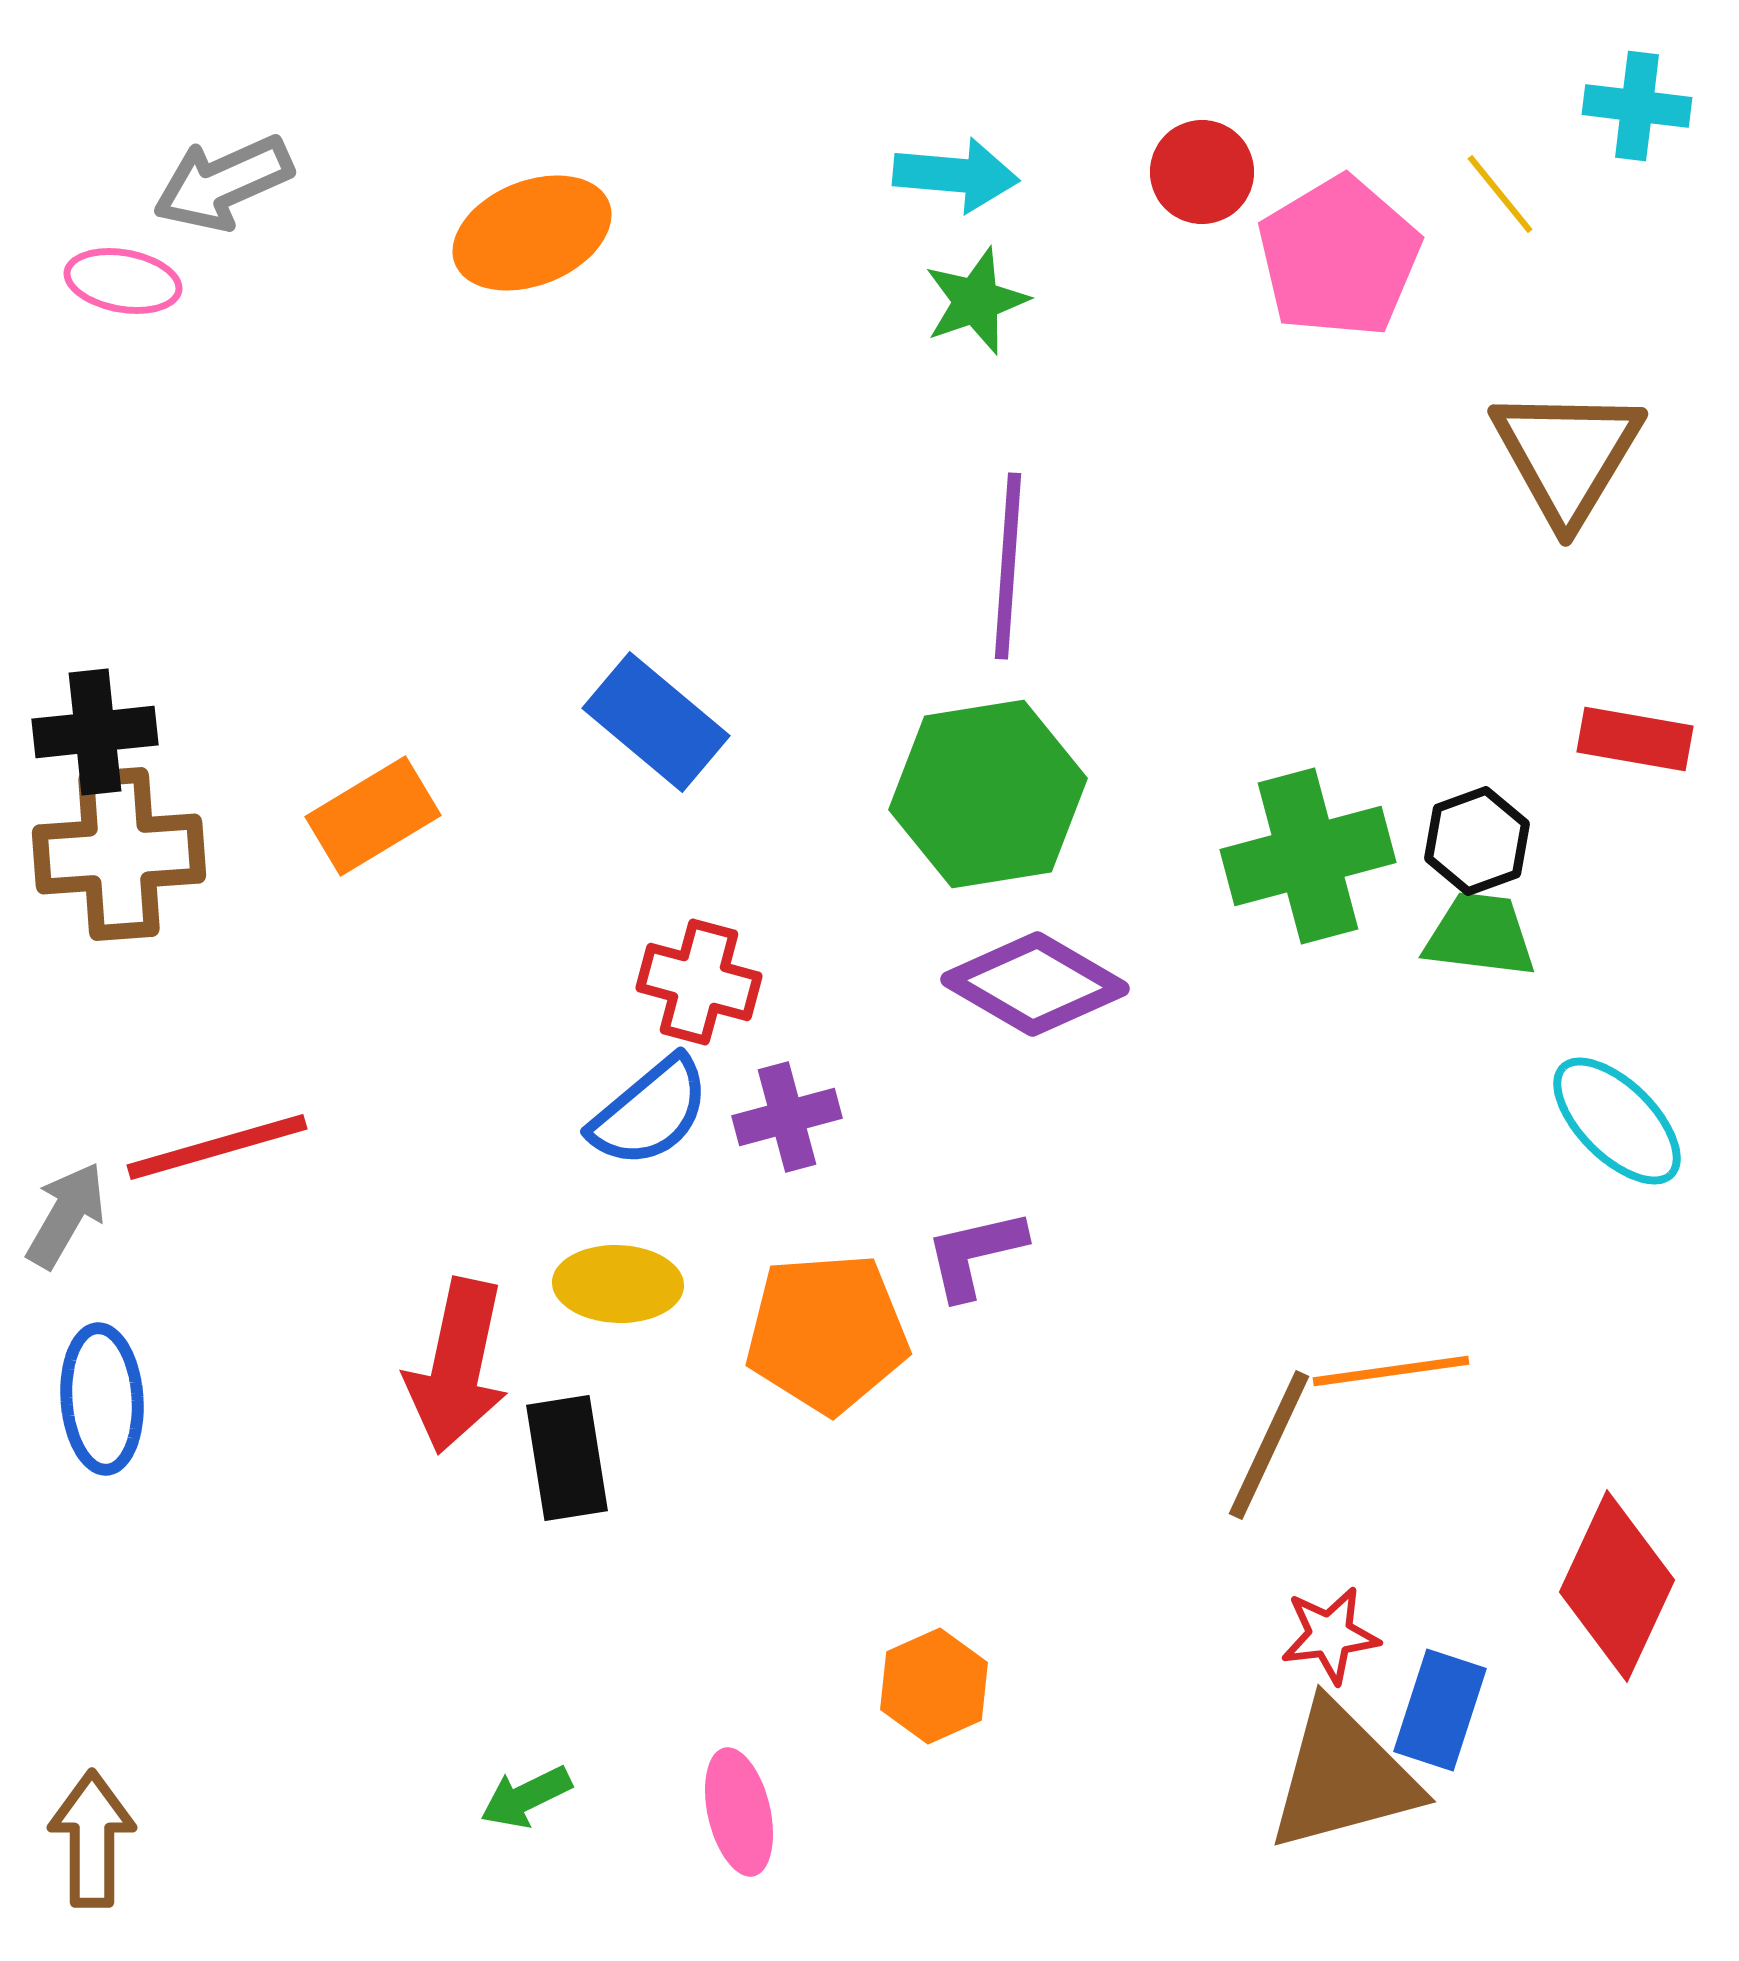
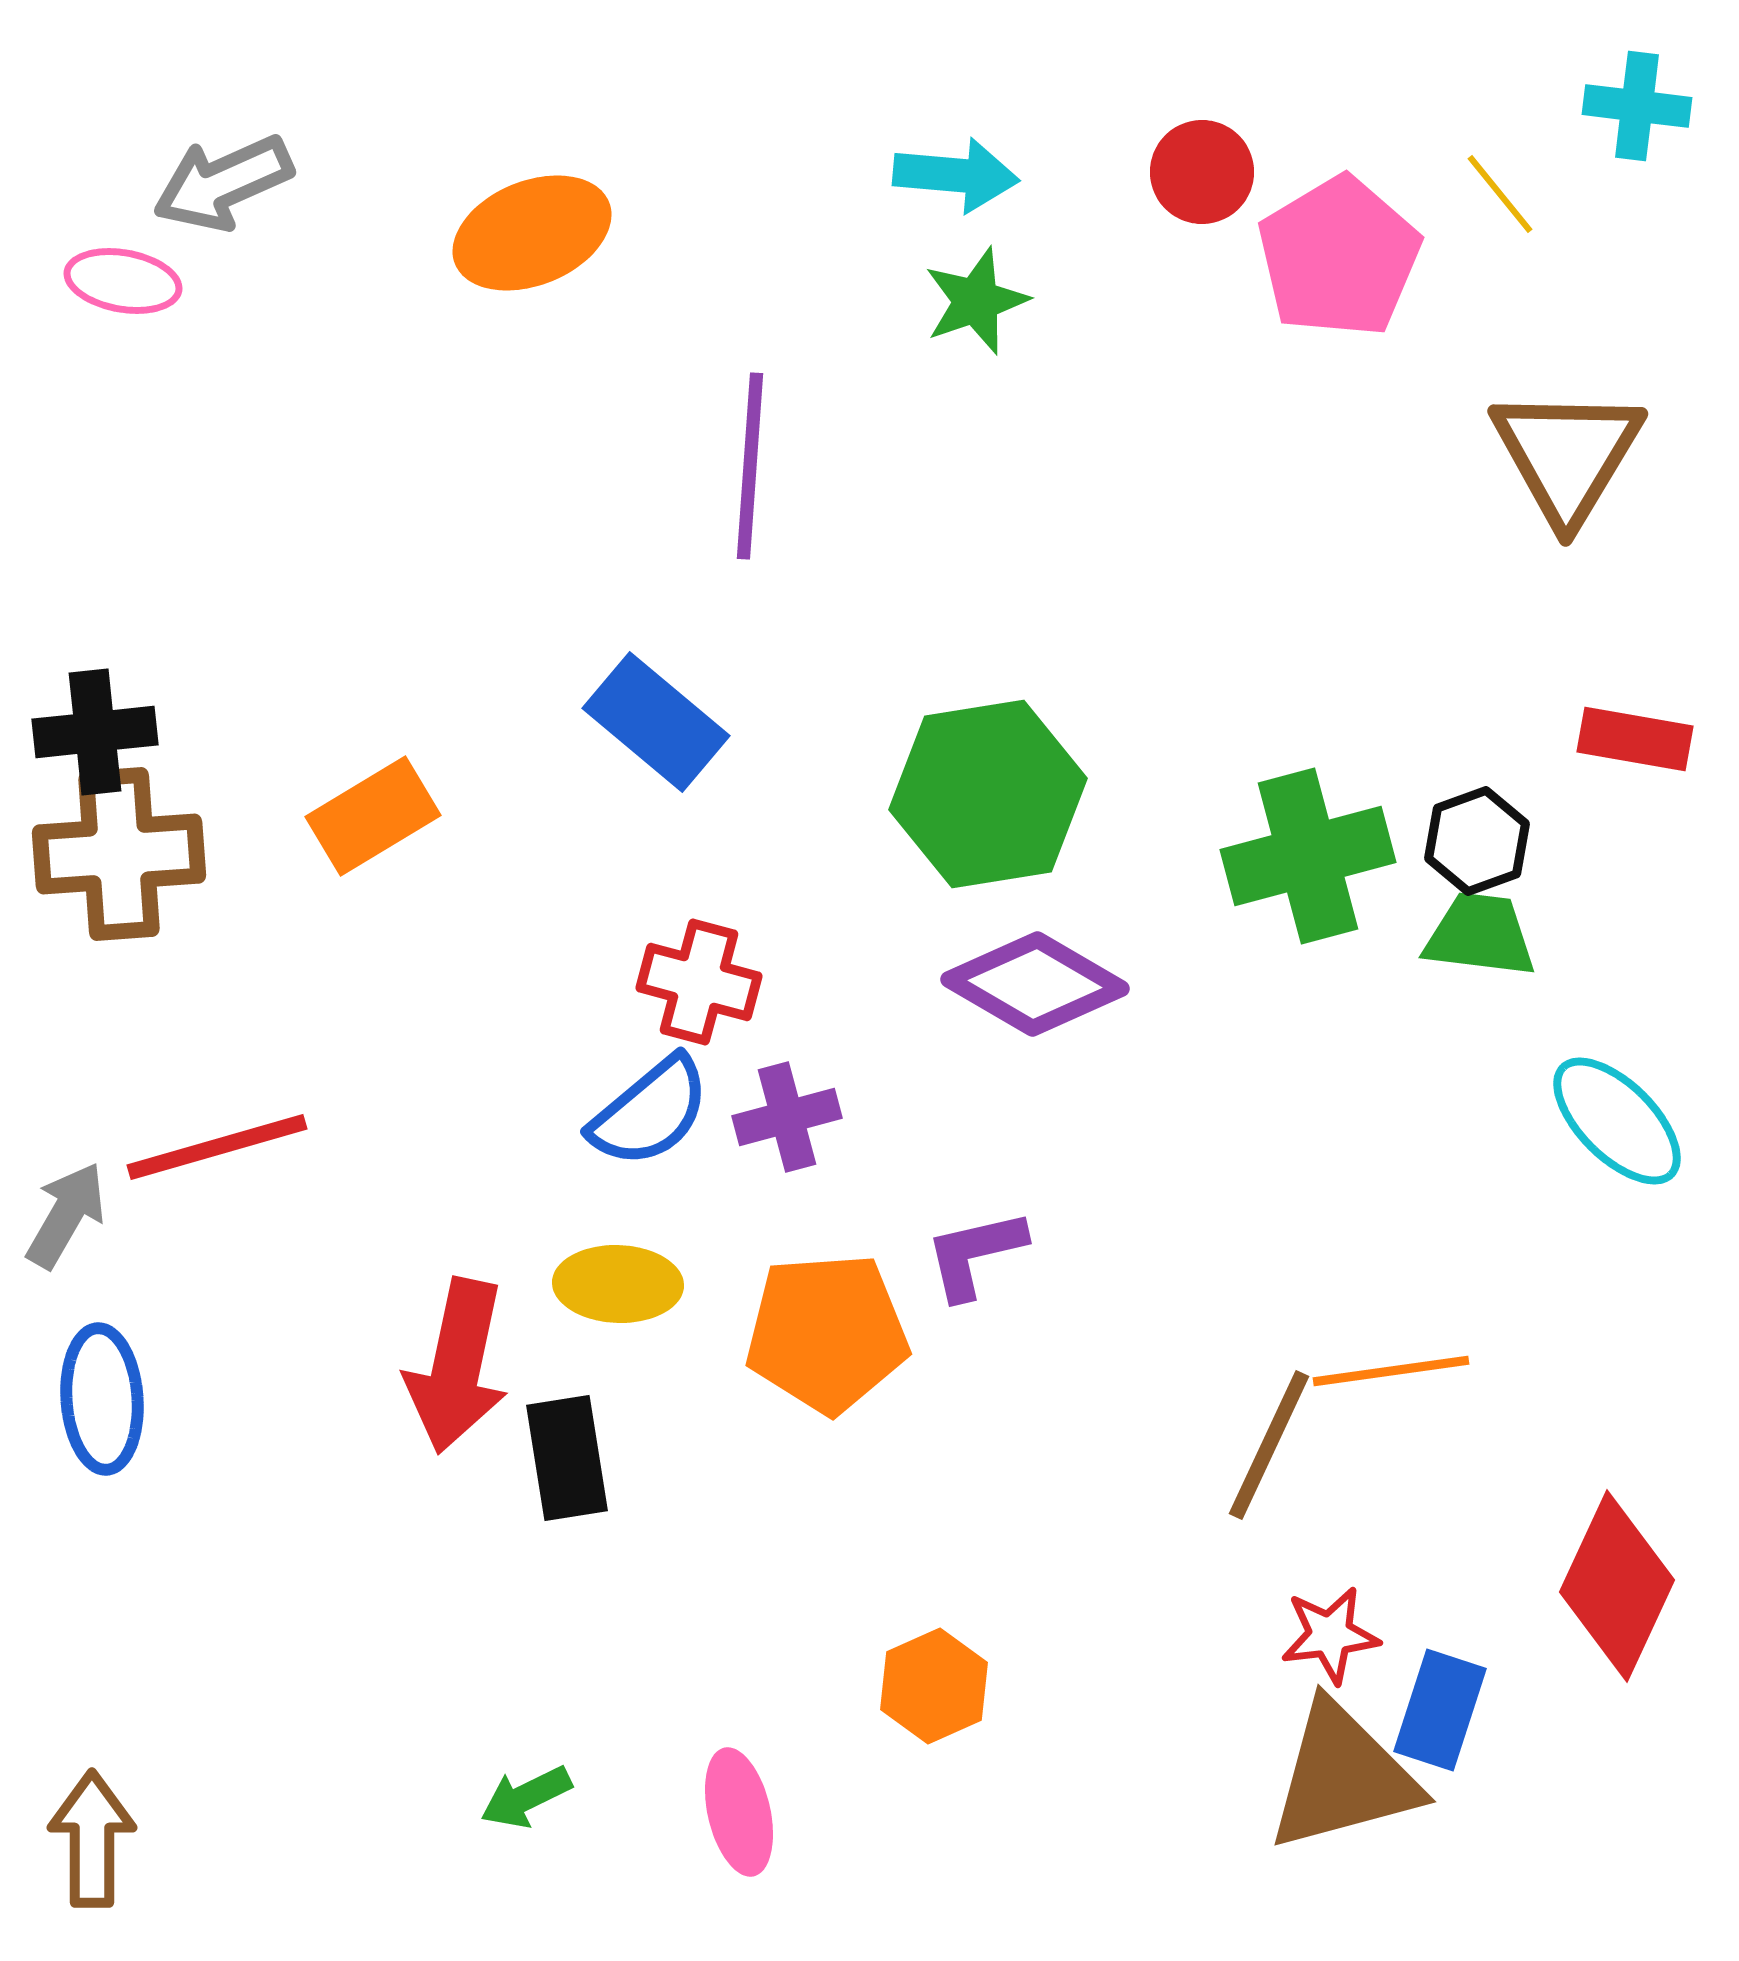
purple line at (1008, 566): moved 258 px left, 100 px up
